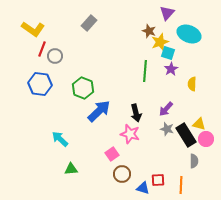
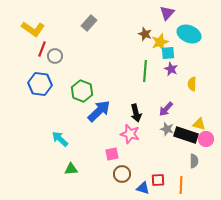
brown star: moved 4 px left, 3 px down
cyan square: rotated 24 degrees counterclockwise
purple star: rotated 16 degrees counterclockwise
green hexagon: moved 1 px left, 3 px down
black rectangle: rotated 40 degrees counterclockwise
pink square: rotated 24 degrees clockwise
